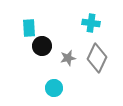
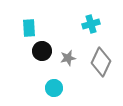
cyan cross: moved 1 px down; rotated 24 degrees counterclockwise
black circle: moved 5 px down
gray diamond: moved 4 px right, 4 px down
